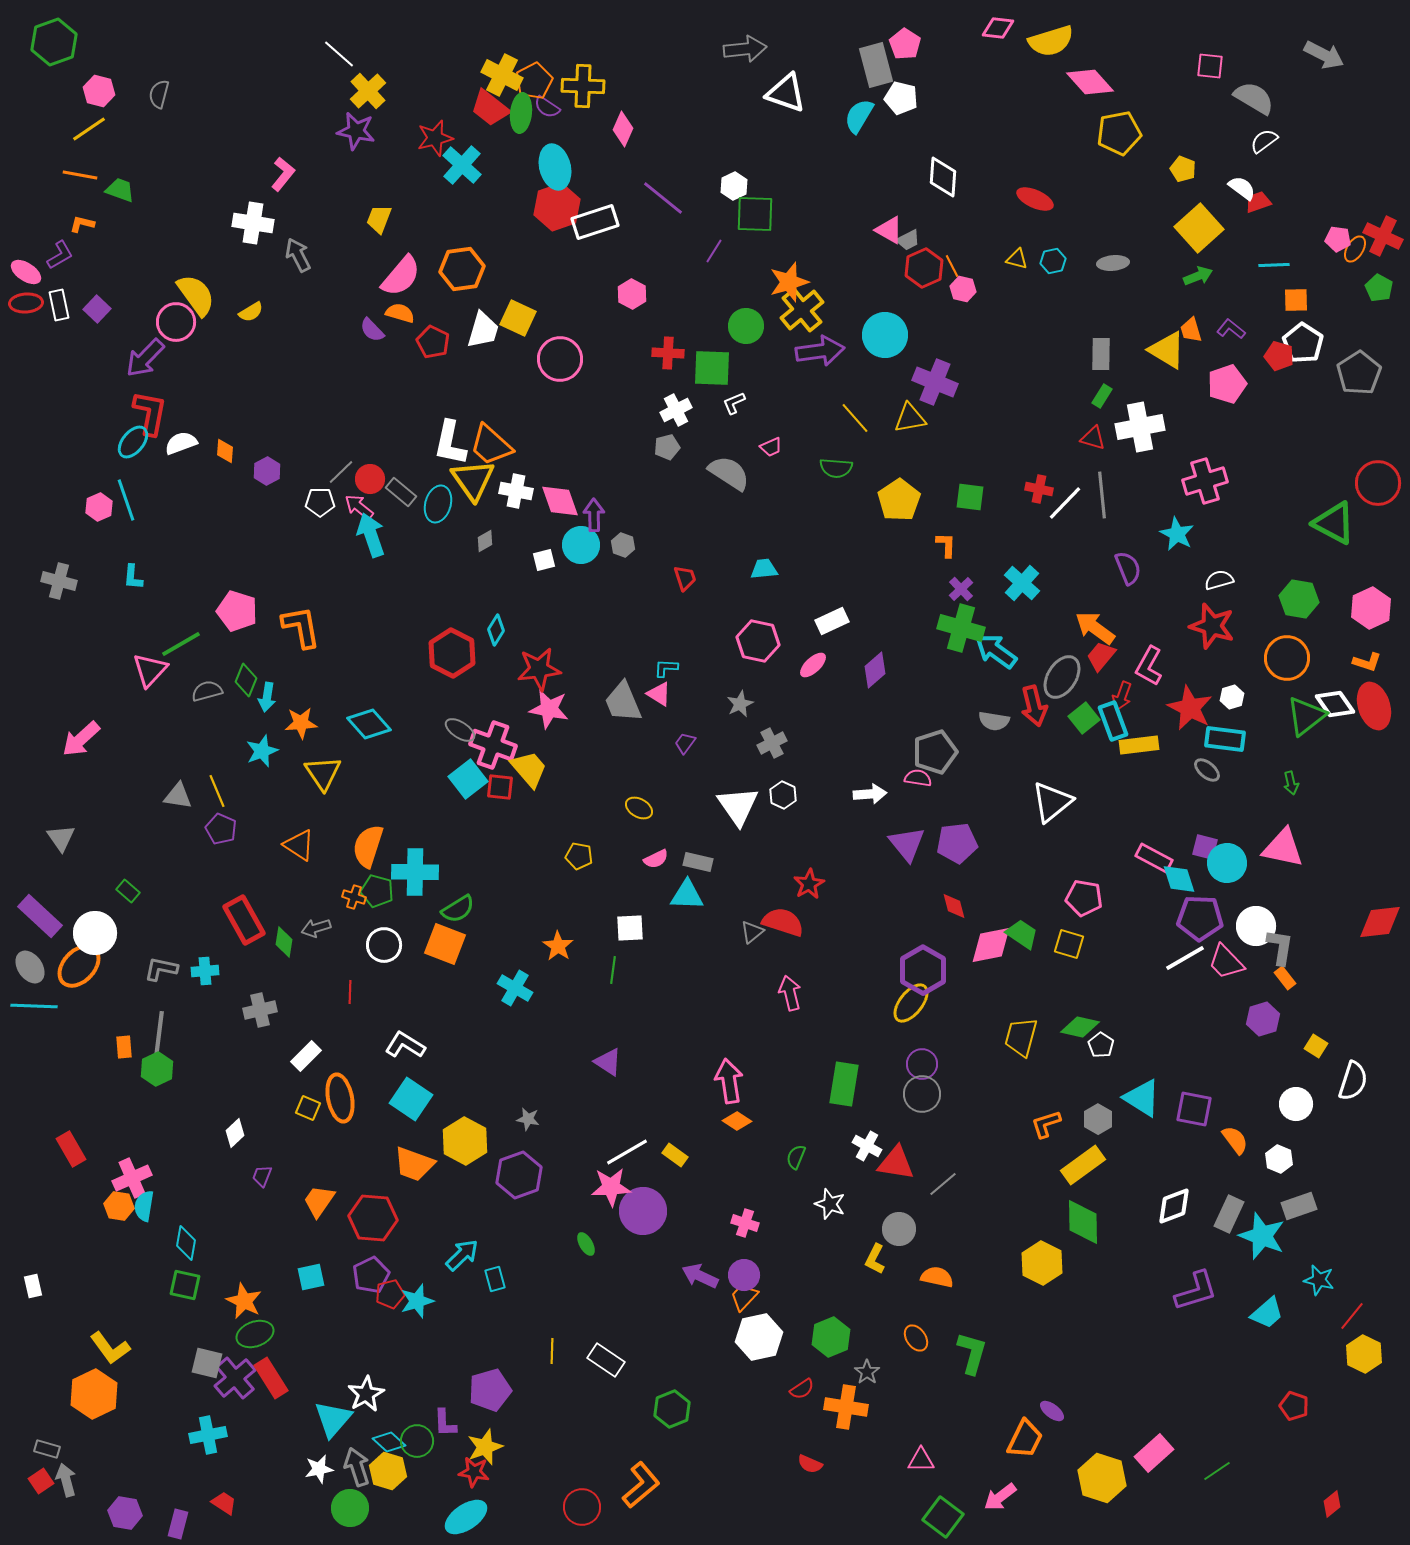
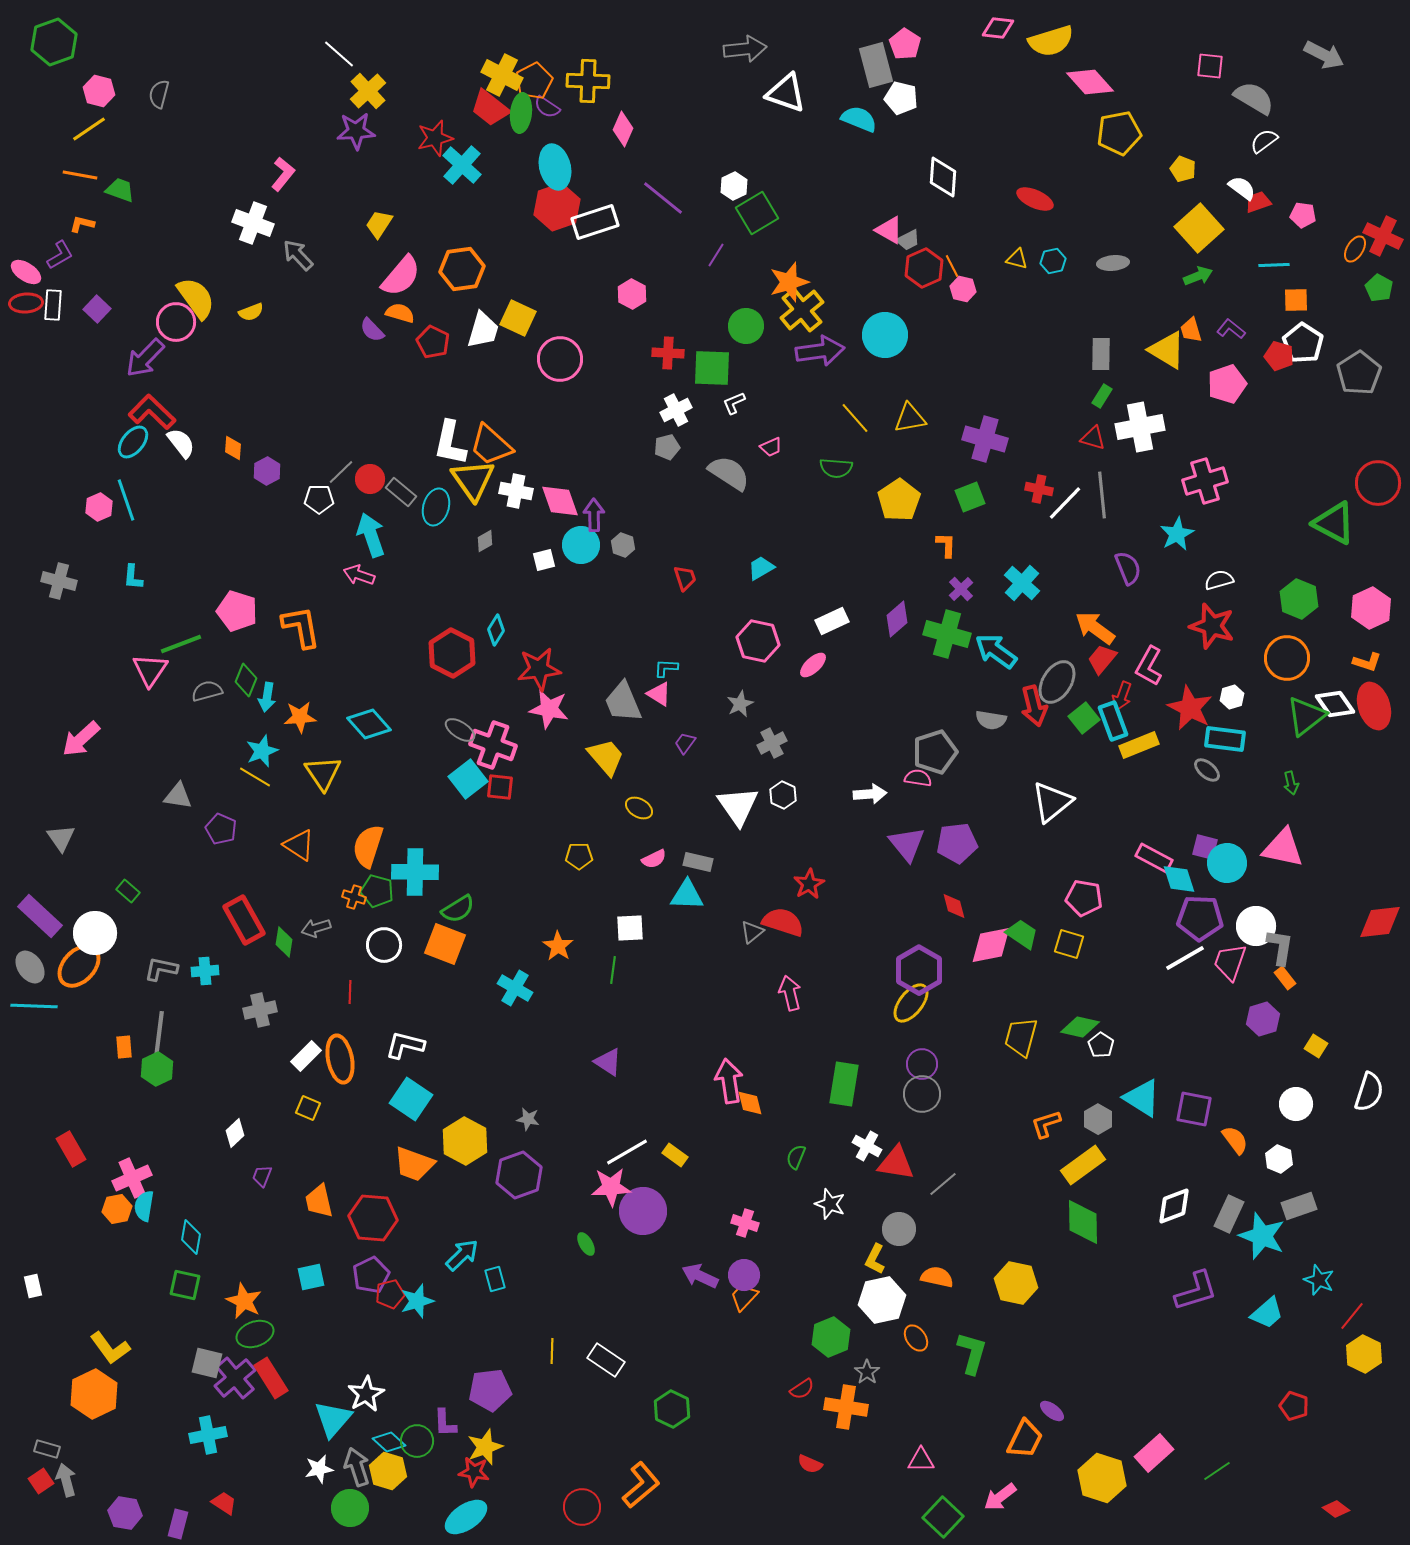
yellow cross at (583, 86): moved 5 px right, 5 px up
cyan semicircle at (859, 116): moved 3 px down; rotated 81 degrees clockwise
purple star at (356, 131): rotated 15 degrees counterclockwise
green square at (755, 214): moved 2 px right, 1 px up; rotated 33 degrees counterclockwise
yellow trapezoid at (379, 219): moved 5 px down; rotated 12 degrees clockwise
white cross at (253, 223): rotated 12 degrees clockwise
pink pentagon at (1338, 239): moved 35 px left, 24 px up
purple line at (714, 251): moved 2 px right, 4 px down
gray arrow at (298, 255): rotated 16 degrees counterclockwise
yellow semicircle at (196, 295): moved 3 px down
white rectangle at (59, 305): moved 6 px left; rotated 16 degrees clockwise
yellow semicircle at (251, 312): rotated 10 degrees clockwise
purple cross at (935, 382): moved 50 px right, 57 px down; rotated 6 degrees counterclockwise
red L-shape at (150, 413): moved 2 px right, 1 px up; rotated 57 degrees counterclockwise
white semicircle at (181, 443): rotated 72 degrees clockwise
orange diamond at (225, 451): moved 8 px right, 3 px up
green square at (970, 497): rotated 28 degrees counterclockwise
white pentagon at (320, 502): moved 1 px left, 3 px up
cyan ellipse at (438, 504): moved 2 px left, 3 px down
pink arrow at (359, 507): moved 68 px down; rotated 20 degrees counterclockwise
cyan star at (1177, 534): rotated 16 degrees clockwise
cyan trapezoid at (764, 569): moved 3 px left, 1 px up; rotated 24 degrees counterclockwise
green hexagon at (1299, 599): rotated 12 degrees clockwise
green cross at (961, 628): moved 14 px left, 6 px down
green line at (181, 644): rotated 9 degrees clockwise
red trapezoid at (1101, 656): moved 1 px right, 3 px down
pink triangle at (150, 670): rotated 9 degrees counterclockwise
purple diamond at (875, 670): moved 22 px right, 51 px up
gray ellipse at (1062, 677): moved 5 px left, 5 px down
gray semicircle at (994, 721): moved 3 px left, 1 px up
orange star at (301, 723): moved 1 px left, 6 px up
yellow rectangle at (1139, 745): rotated 15 degrees counterclockwise
yellow trapezoid at (529, 769): moved 77 px right, 12 px up
yellow line at (217, 791): moved 38 px right, 14 px up; rotated 36 degrees counterclockwise
yellow pentagon at (579, 856): rotated 12 degrees counterclockwise
pink semicircle at (656, 859): moved 2 px left
pink trapezoid at (1226, 962): moved 4 px right; rotated 63 degrees clockwise
purple hexagon at (923, 970): moved 4 px left
white L-shape at (405, 1045): rotated 18 degrees counterclockwise
white semicircle at (1353, 1081): moved 16 px right, 11 px down
orange ellipse at (340, 1098): moved 39 px up
orange diamond at (737, 1121): moved 13 px right, 18 px up; rotated 44 degrees clockwise
orange trapezoid at (319, 1201): rotated 48 degrees counterclockwise
orange hexagon at (119, 1206): moved 2 px left, 3 px down; rotated 20 degrees counterclockwise
cyan diamond at (186, 1243): moved 5 px right, 6 px up
yellow hexagon at (1042, 1263): moved 26 px left, 20 px down; rotated 15 degrees counterclockwise
cyan star at (1319, 1280): rotated 8 degrees clockwise
white hexagon at (759, 1337): moved 123 px right, 37 px up
purple pentagon at (490, 1390): rotated 9 degrees clockwise
green hexagon at (672, 1409): rotated 12 degrees counterclockwise
red diamond at (1332, 1504): moved 4 px right, 5 px down; rotated 76 degrees clockwise
green square at (943, 1517): rotated 6 degrees clockwise
